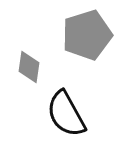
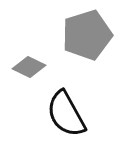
gray diamond: rotated 72 degrees counterclockwise
